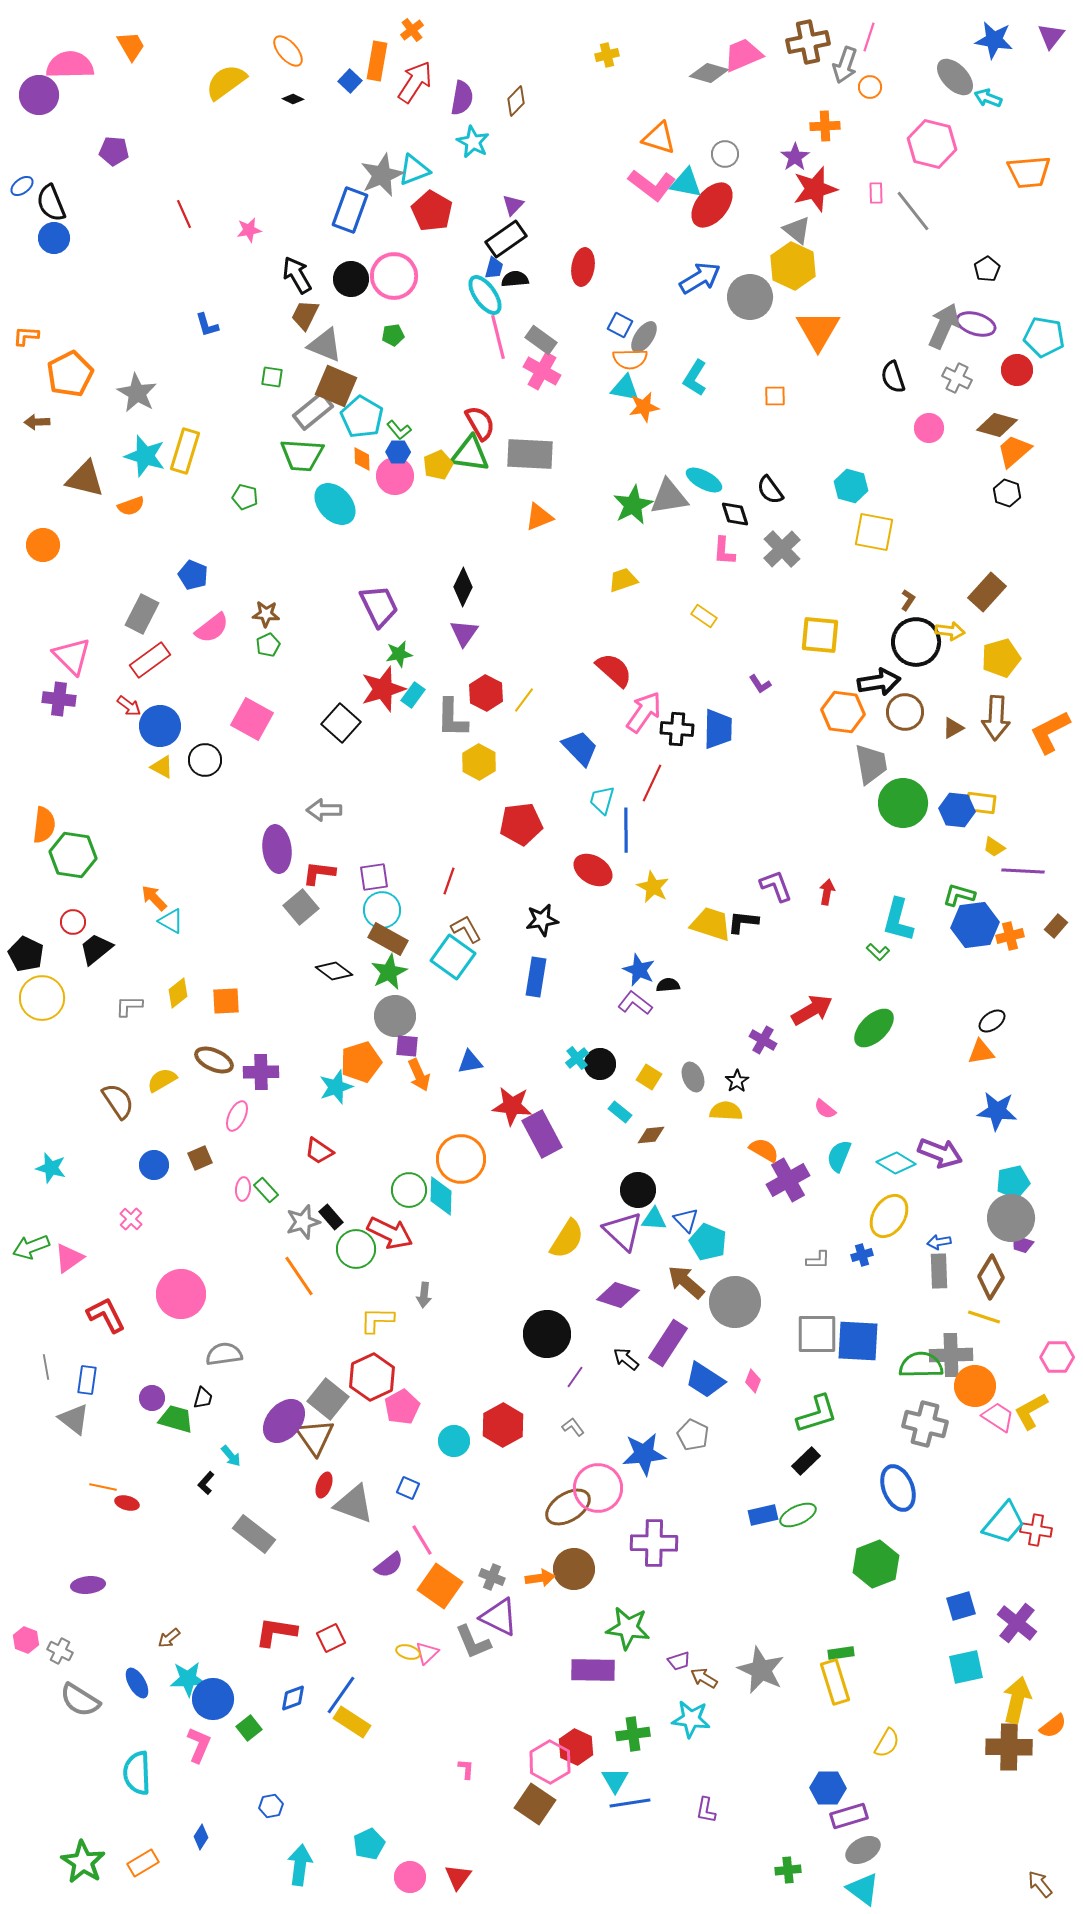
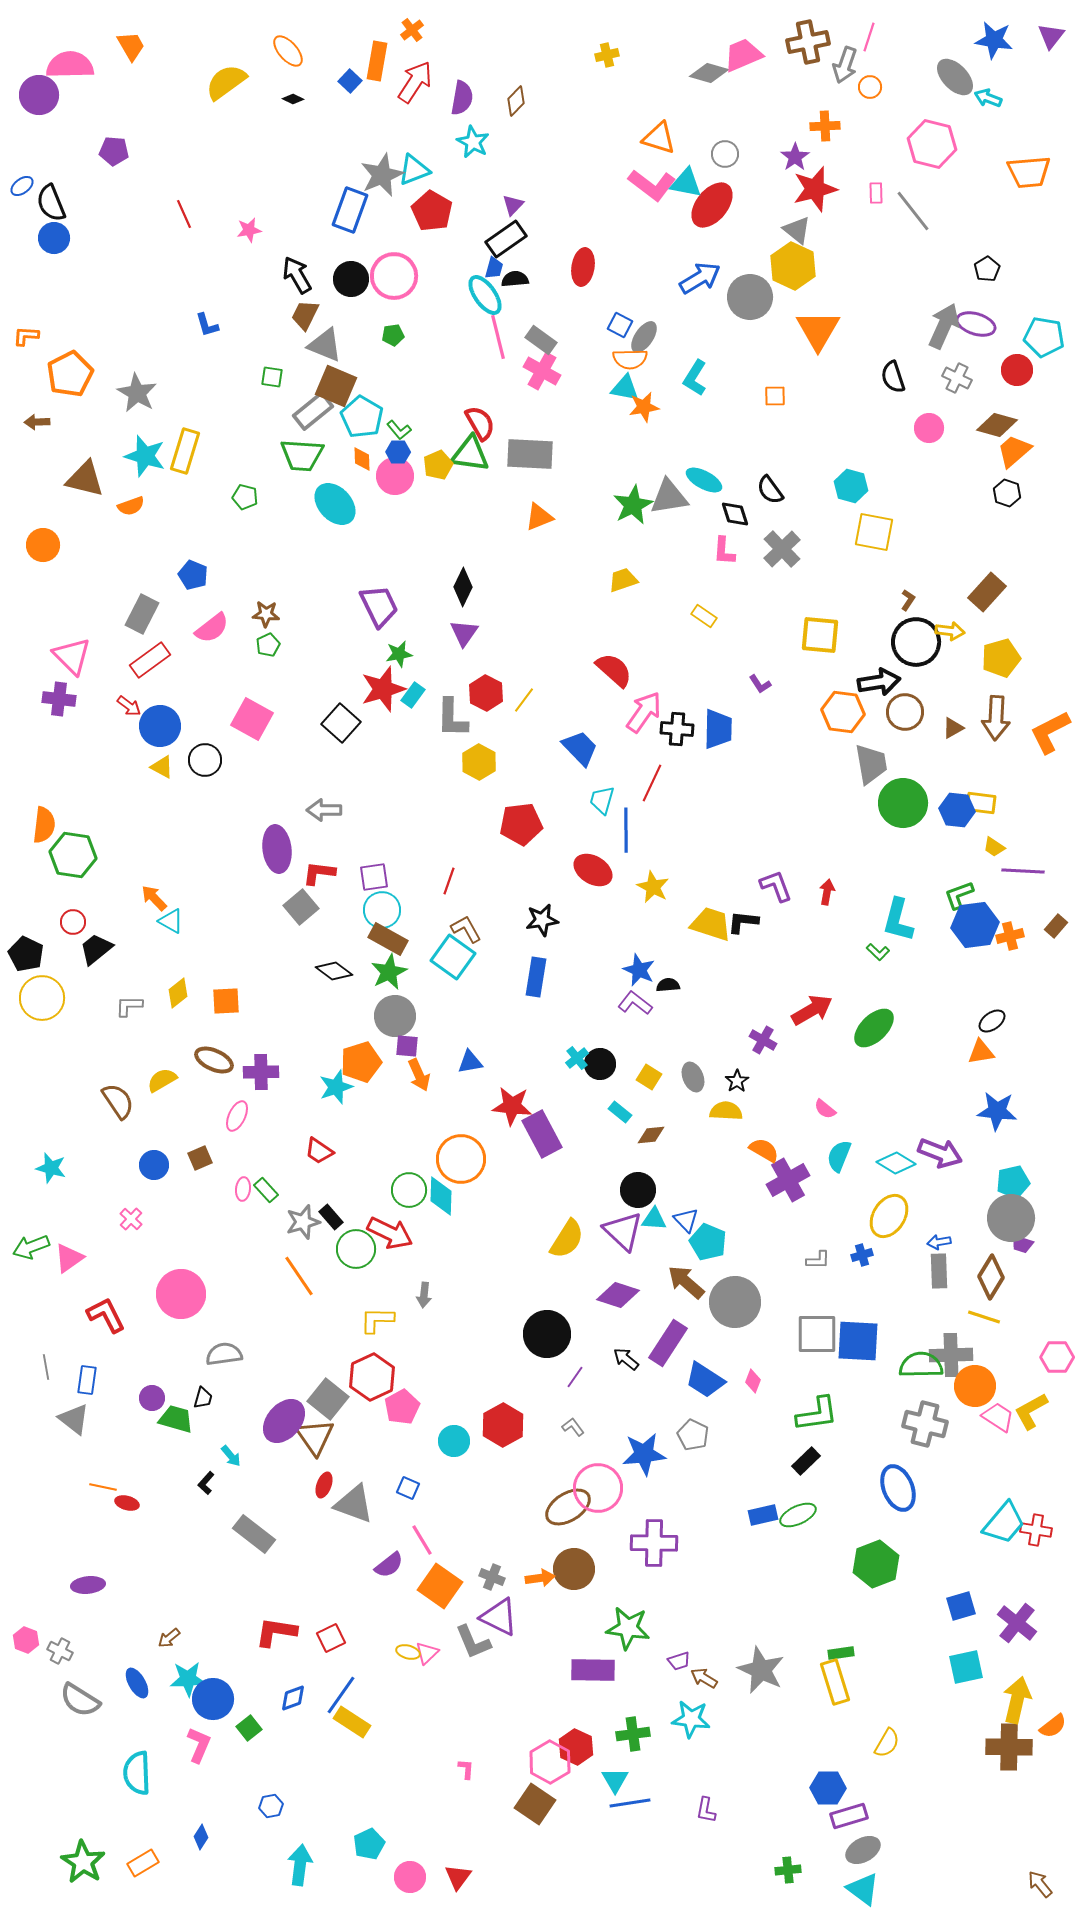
green L-shape at (959, 895): rotated 36 degrees counterclockwise
green L-shape at (817, 1414): rotated 9 degrees clockwise
